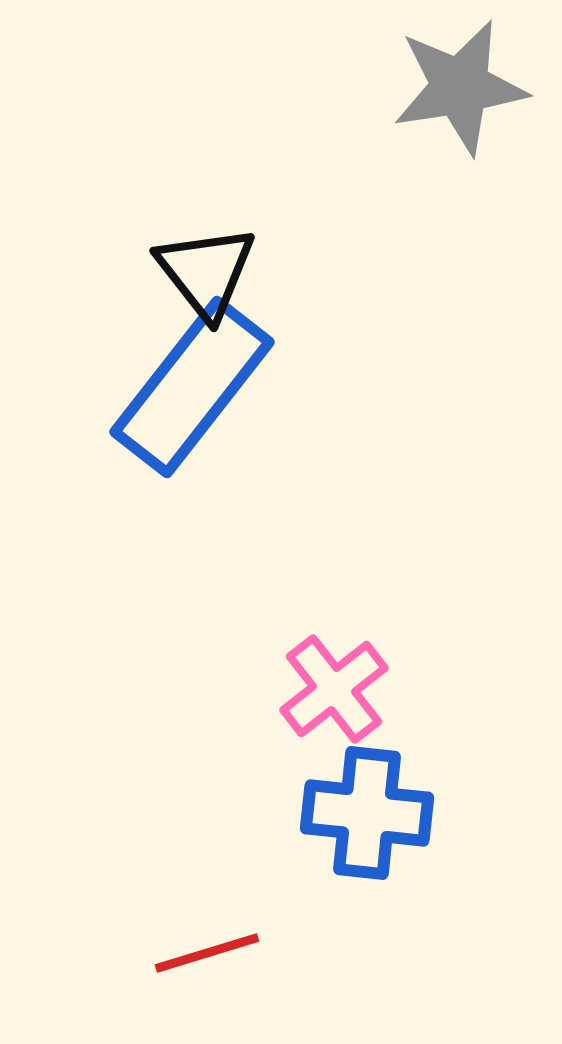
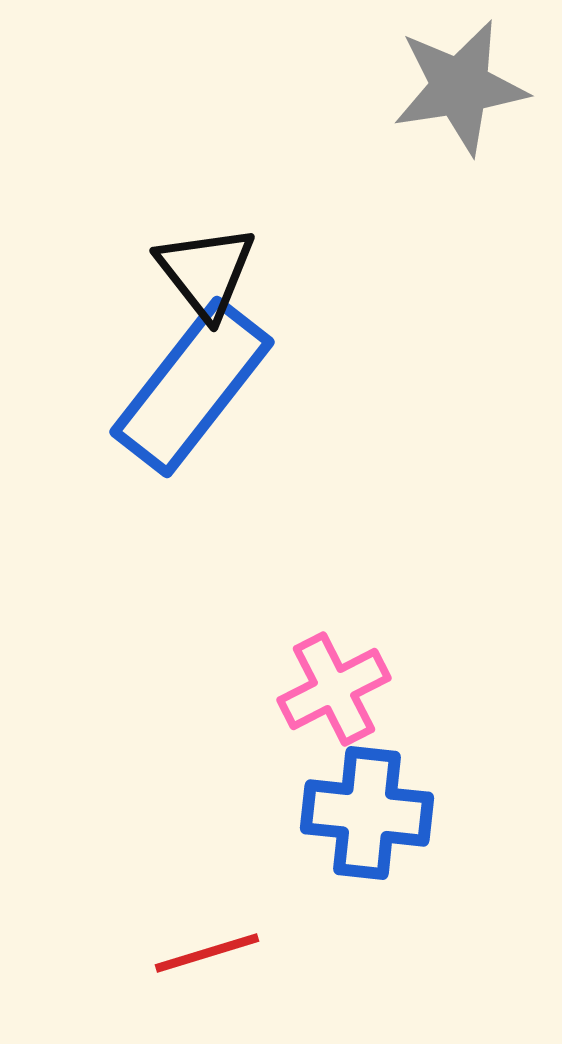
pink cross: rotated 11 degrees clockwise
